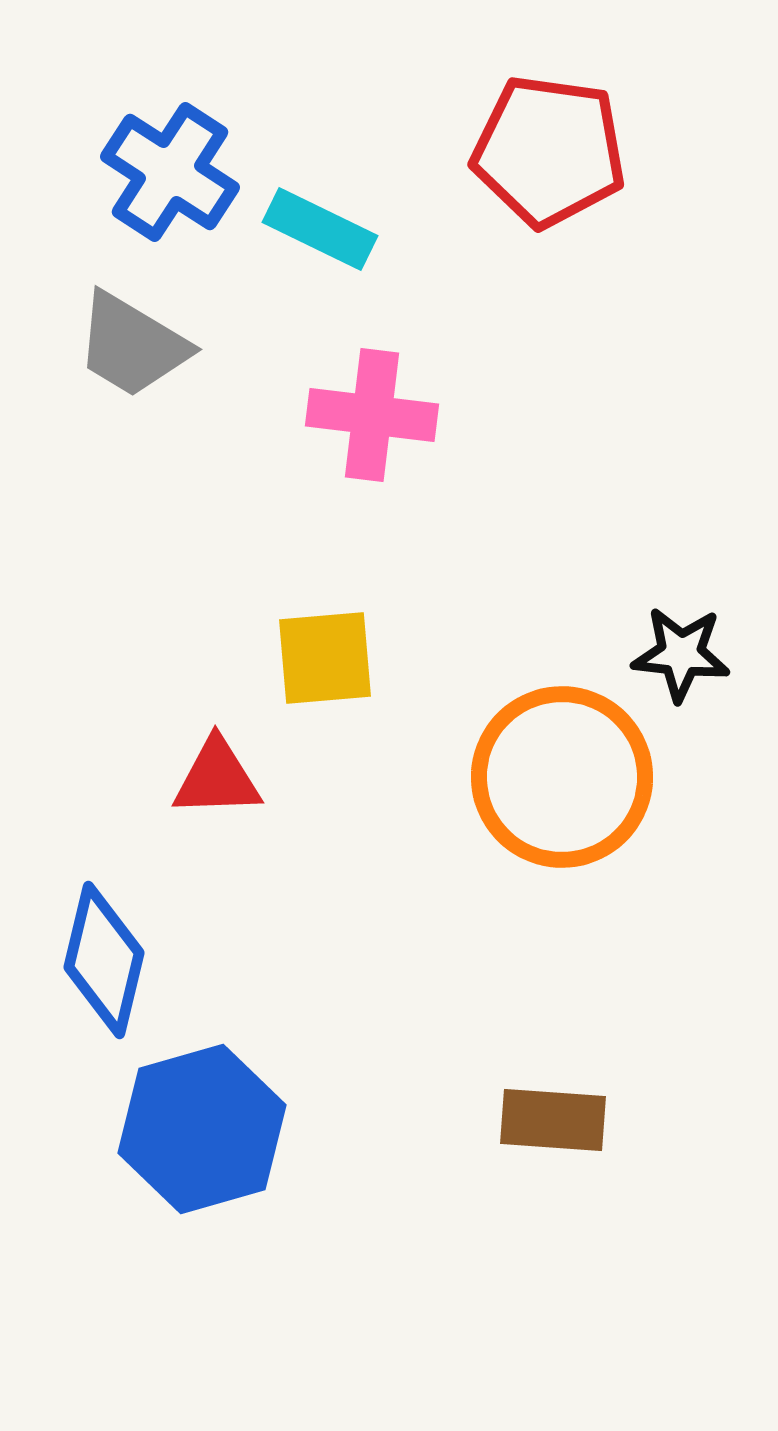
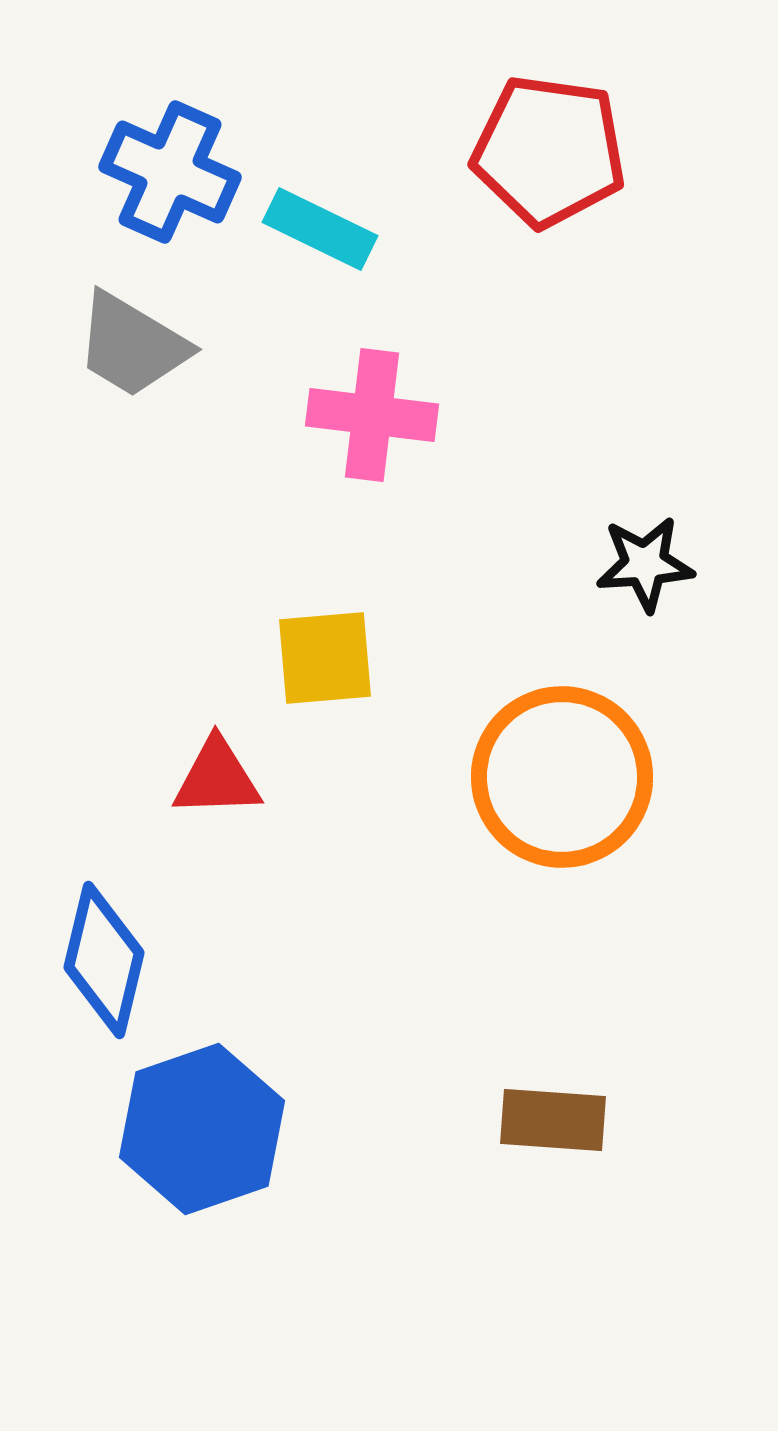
blue cross: rotated 9 degrees counterclockwise
black star: moved 36 px left, 90 px up; rotated 10 degrees counterclockwise
blue hexagon: rotated 3 degrees counterclockwise
